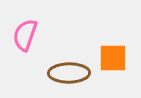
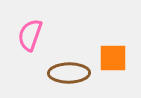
pink semicircle: moved 5 px right
